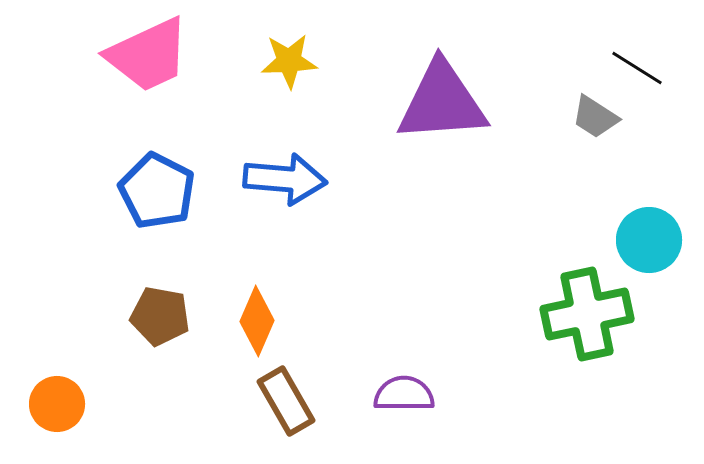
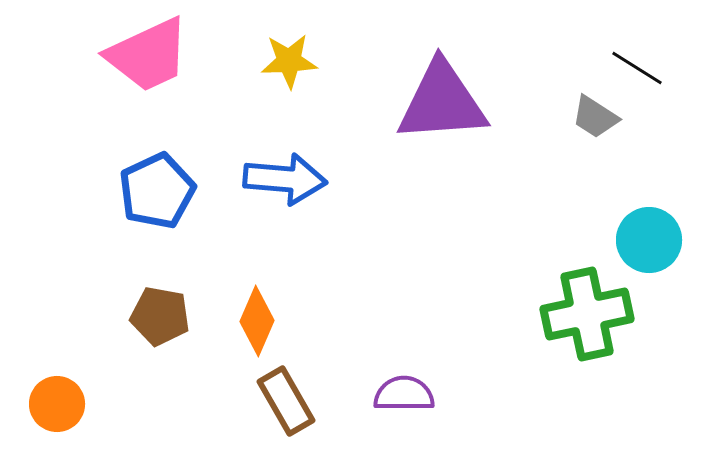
blue pentagon: rotated 20 degrees clockwise
